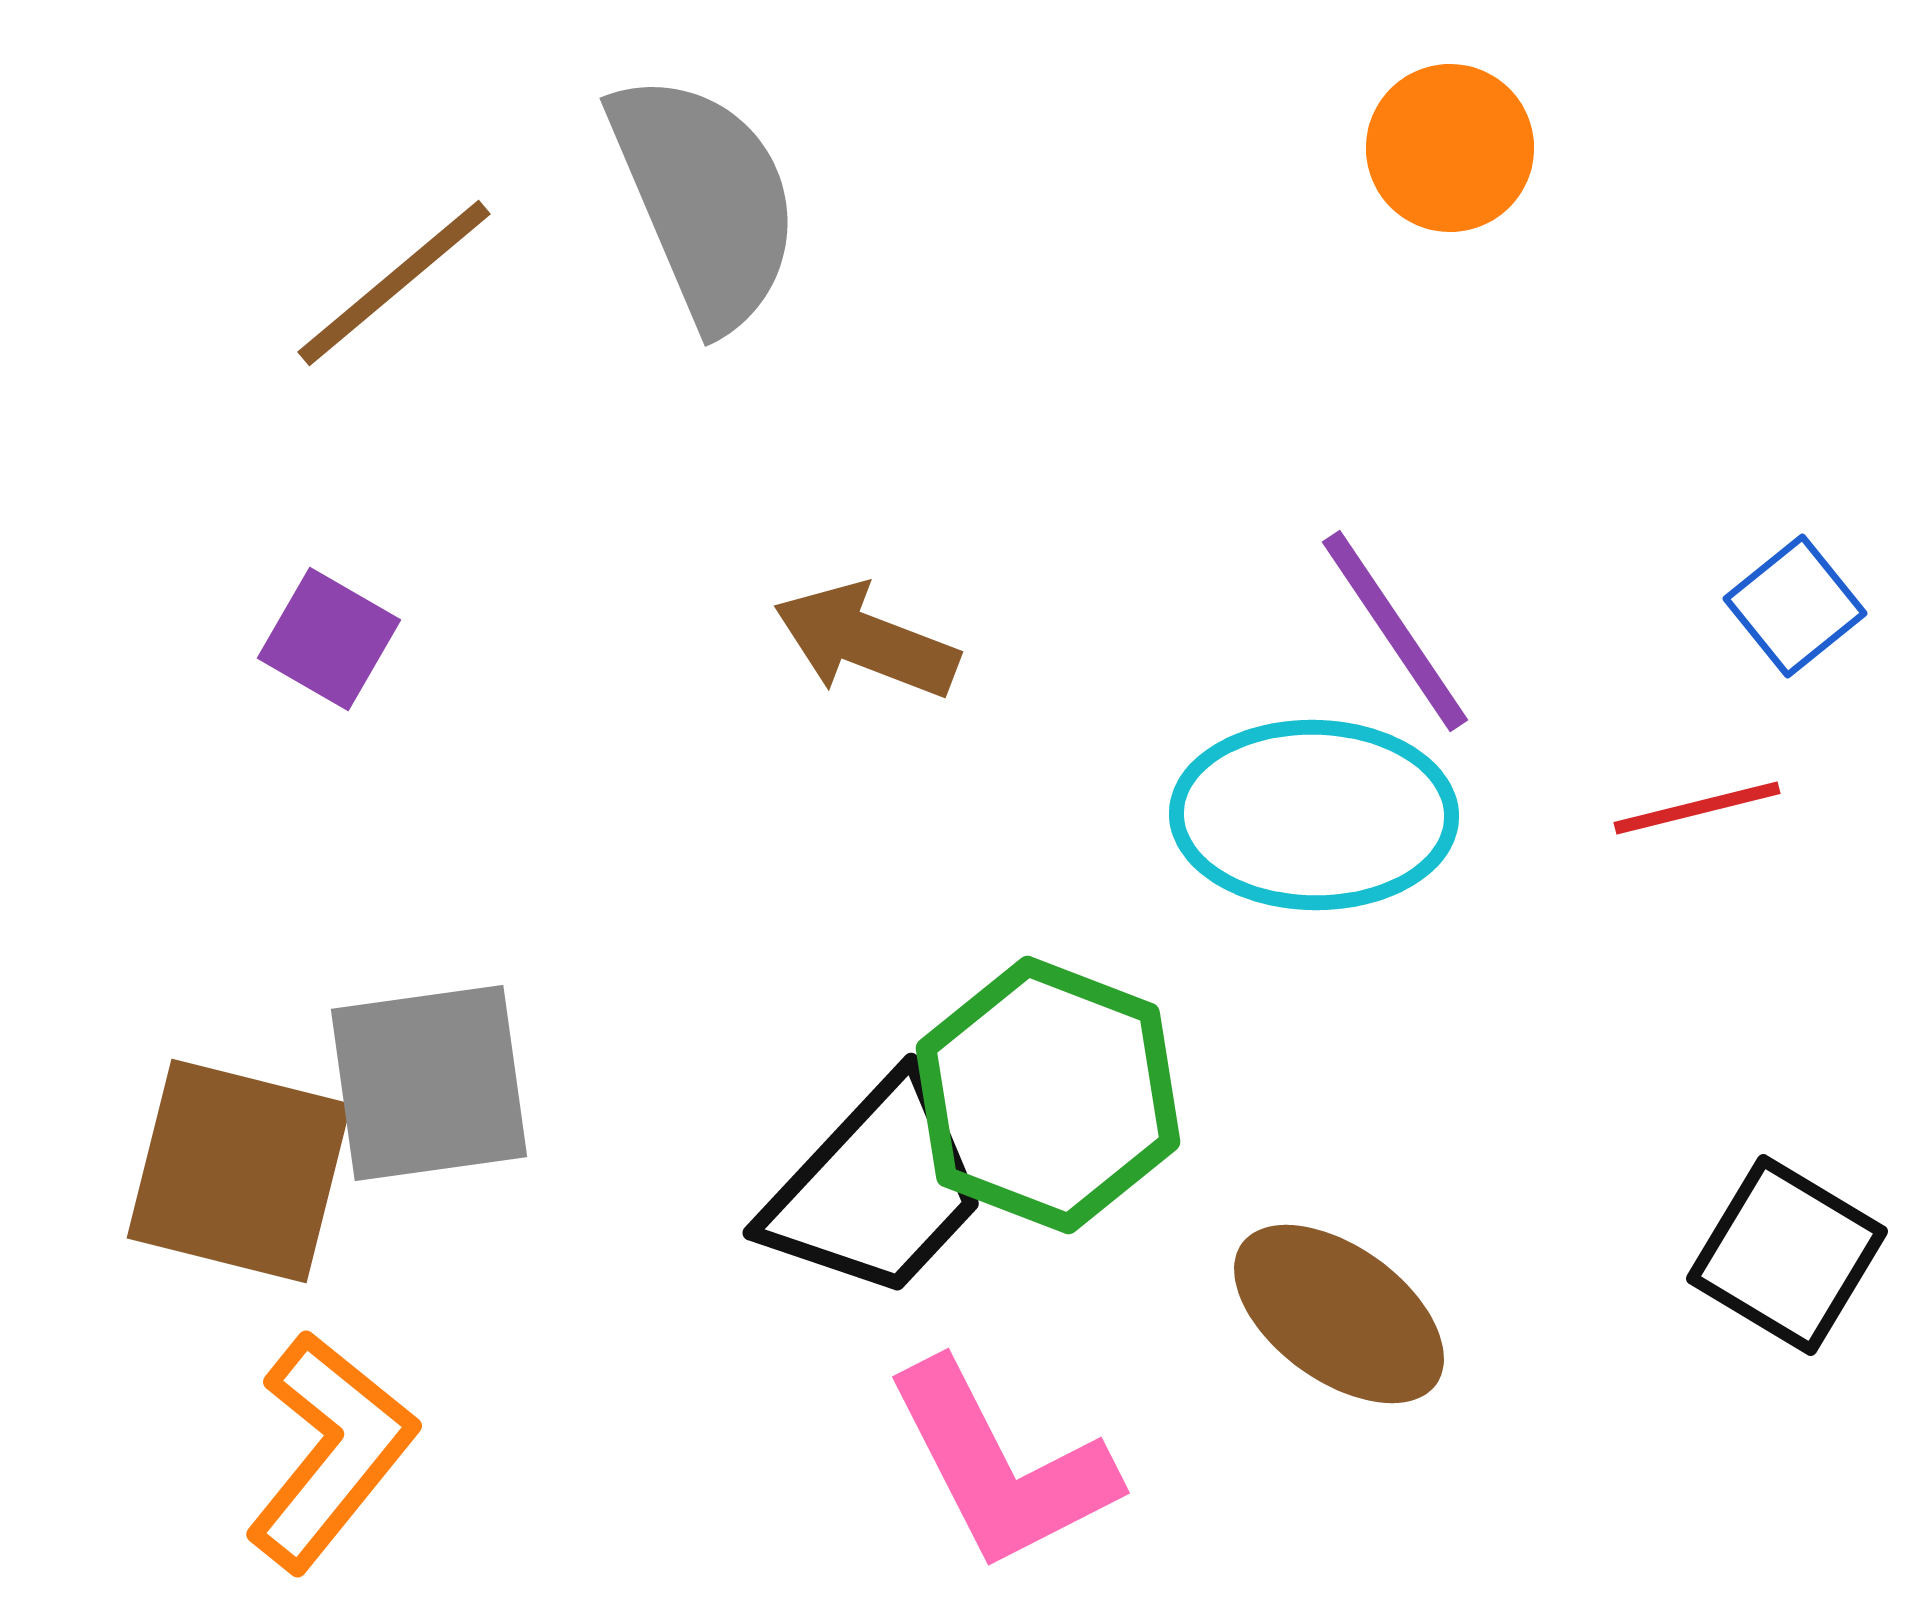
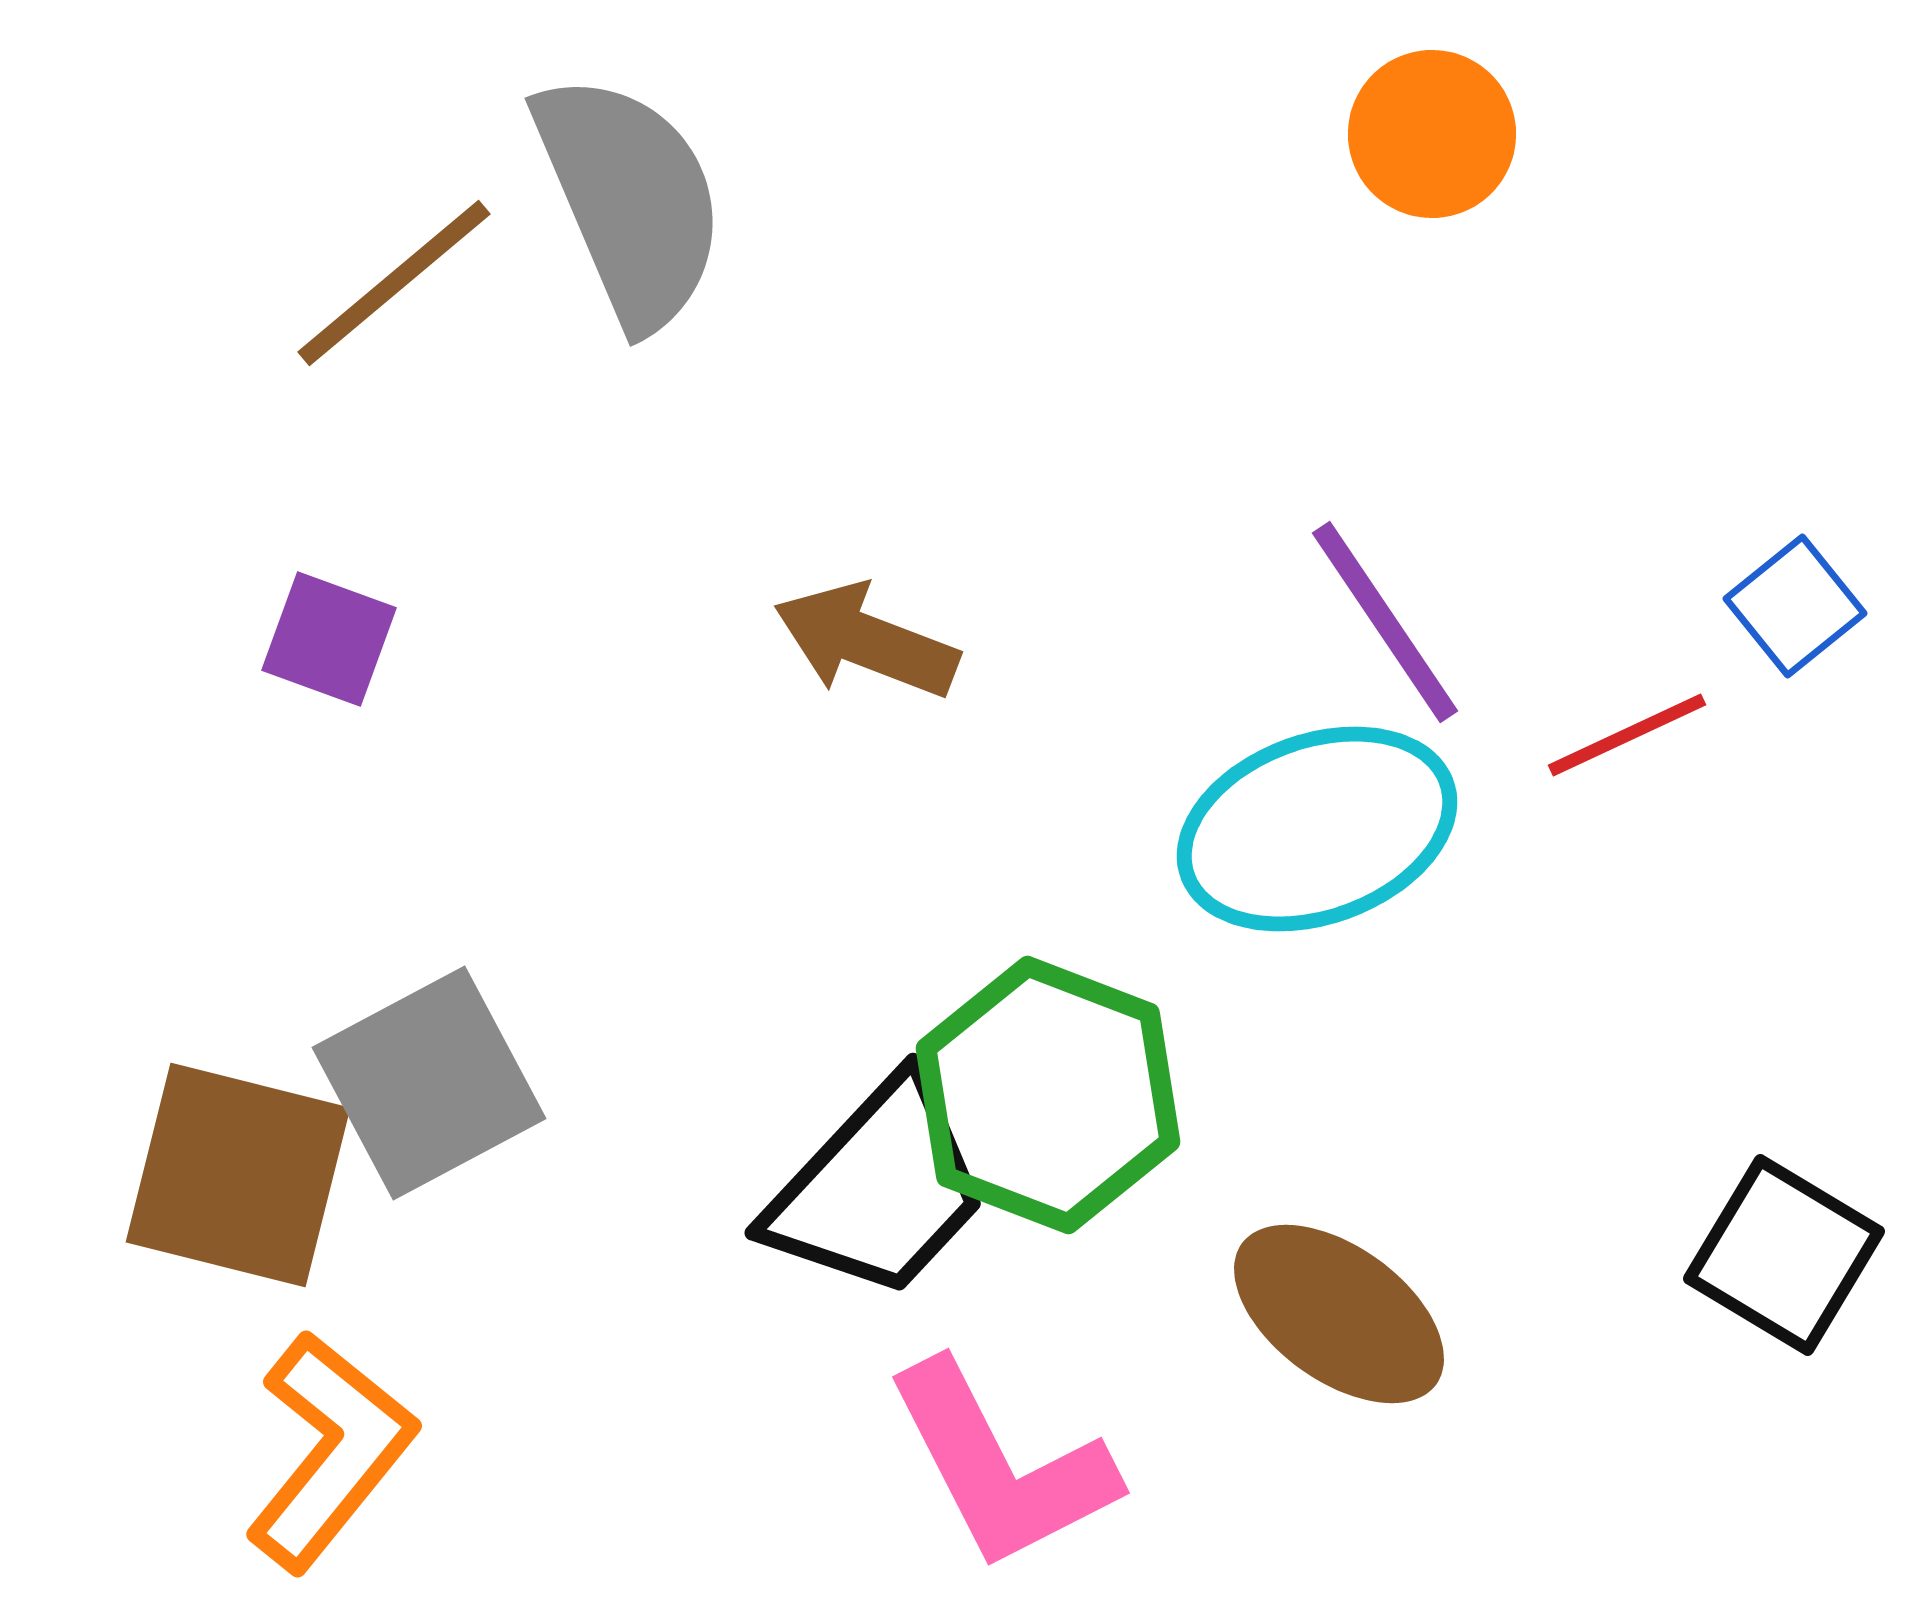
orange circle: moved 18 px left, 14 px up
gray semicircle: moved 75 px left
purple line: moved 10 px left, 9 px up
purple square: rotated 10 degrees counterclockwise
red line: moved 70 px left, 73 px up; rotated 11 degrees counterclockwise
cyan ellipse: moved 3 px right, 14 px down; rotated 21 degrees counterclockwise
gray square: rotated 20 degrees counterclockwise
brown square: moved 1 px left, 4 px down
black trapezoid: moved 2 px right
black square: moved 3 px left
